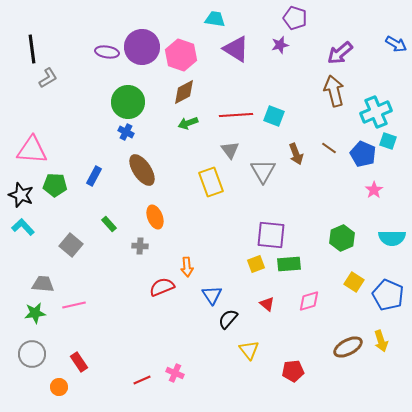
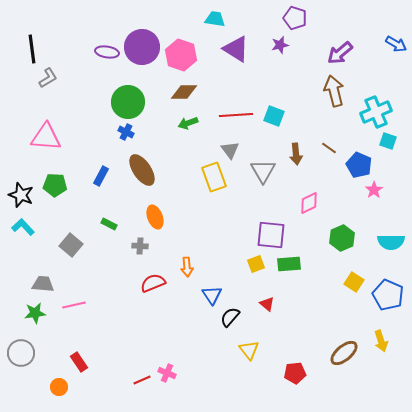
brown diamond at (184, 92): rotated 28 degrees clockwise
pink triangle at (32, 150): moved 14 px right, 13 px up
brown arrow at (296, 154): rotated 15 degrees clockwise
blue pentagon at (363, 154): moved 4 px left, 11 px down
blue rectangle at (94, 176): moved 7 px right
yellow rectangle at (211, 182): moved 3 px right, 5 px up
green rectangle at (109, 224): rotated 21 degrees counterclockwise
cyan semicircle at (392, 238): moved 1 px left, 4 px down
red semicircle at (162, 287): moved 9 px left, 4 px up
pink diamond at (309, 301): moved 98 px up; rotated 10 degrees counterclockwise
black semicircle at (228, 319): moved 2 px right, 2 px up
brown ellipse at (348, 347): moved 4 px left, 6 px down; rotated 12 degrees counterclockwise
gray circle at (32, 354): moved 11 px left, 1 px up
red pentagon at (293, 371): moved 2 px right, 2 px down
pink cross at (175, 373): moved 8 px left
